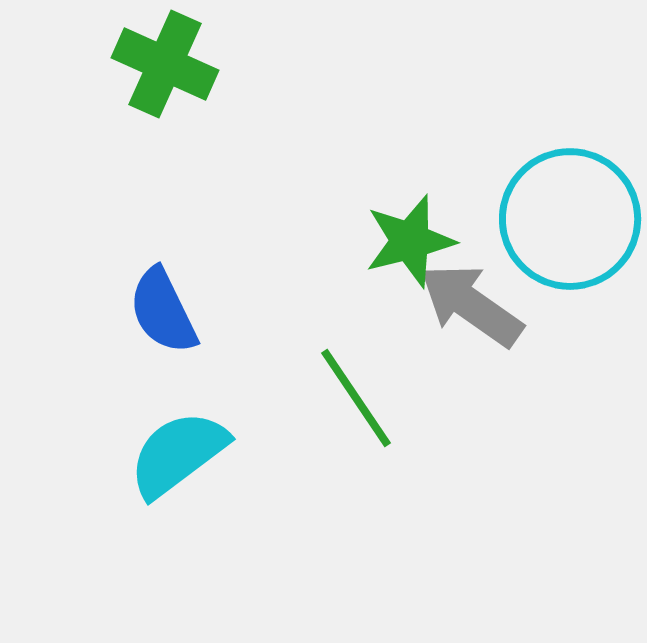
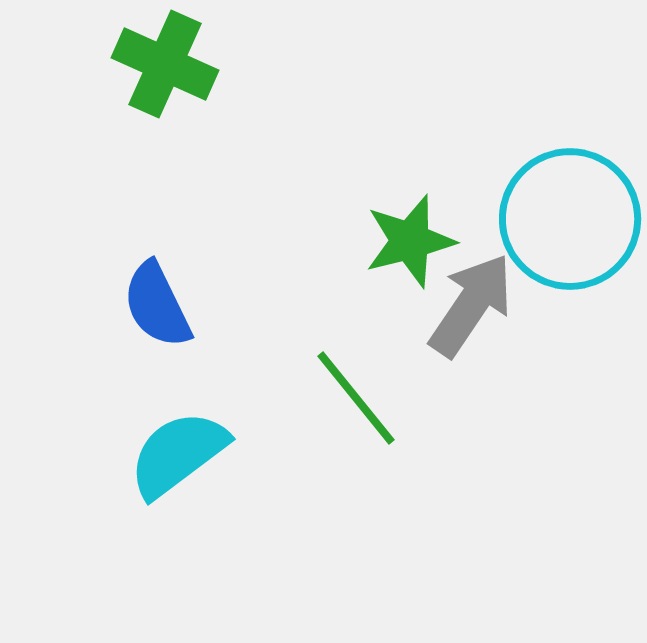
gray arrow: rotated 89 degrees clockwise
blue semicircle: moved 6 px left, 6 px up
green line: rotated 5 degrees counterclockwise
